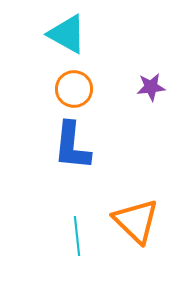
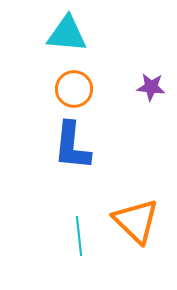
cyan triangle: rotated 24 degrees counterclockwise
purple star: rotated 12 degrees clockwise
cyan line: moved 2 px right
